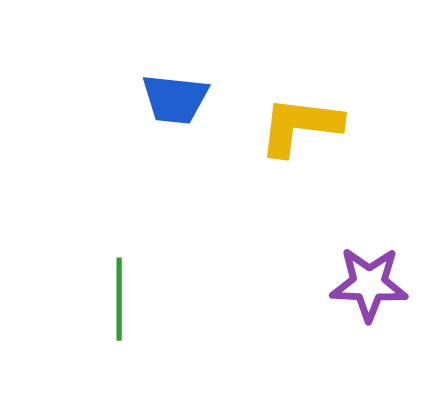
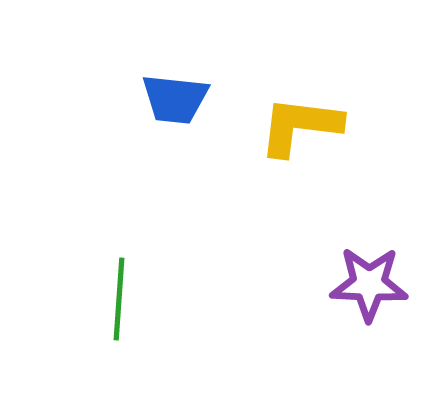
green line: rotated 4 degrees clockwise
